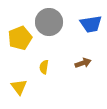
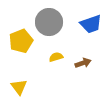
blue trapezoid: rotated 10 degrees counterclockwise
yellow pentagon: moved 1 px right, 3 px down
yellow semicircle: moved 12 px right, 10 px up; rotated 64 degrees clockwise
